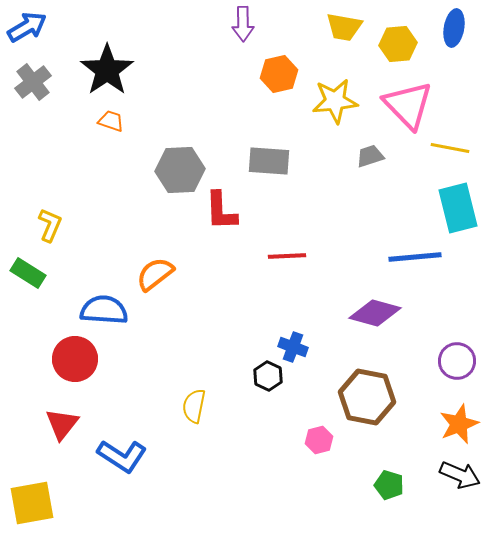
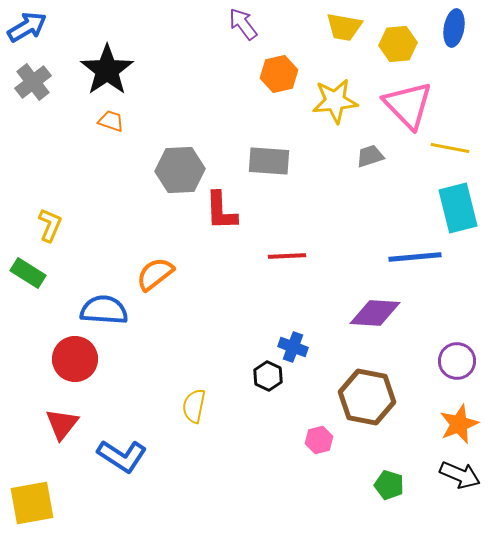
purple arrow: rotated 144 degrees clockwise
purple diamond: rotated 12 degrees counterclockwise
